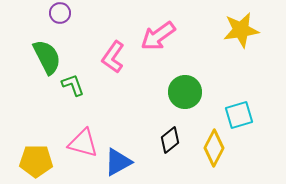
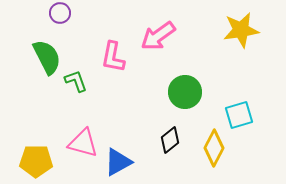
pink L-shape: rotated 24 degrees counterclockwise
green L-shape: moved 3 px right, 4 px up
